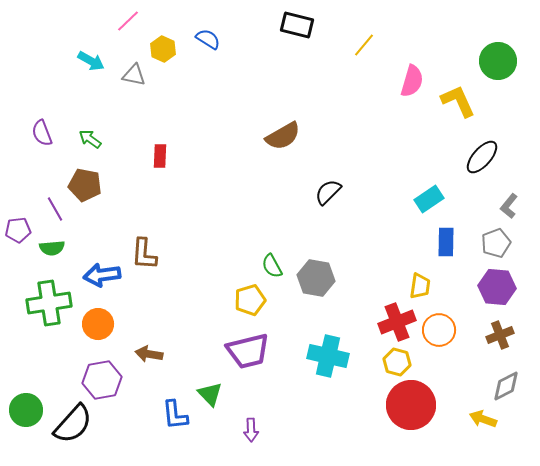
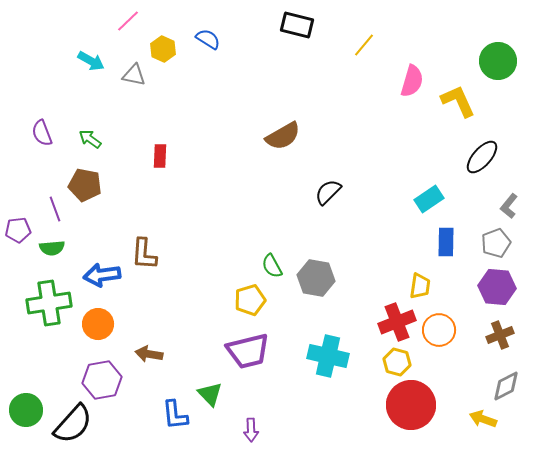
purple line at (55, 209): rotated 10 degrees clockwise
